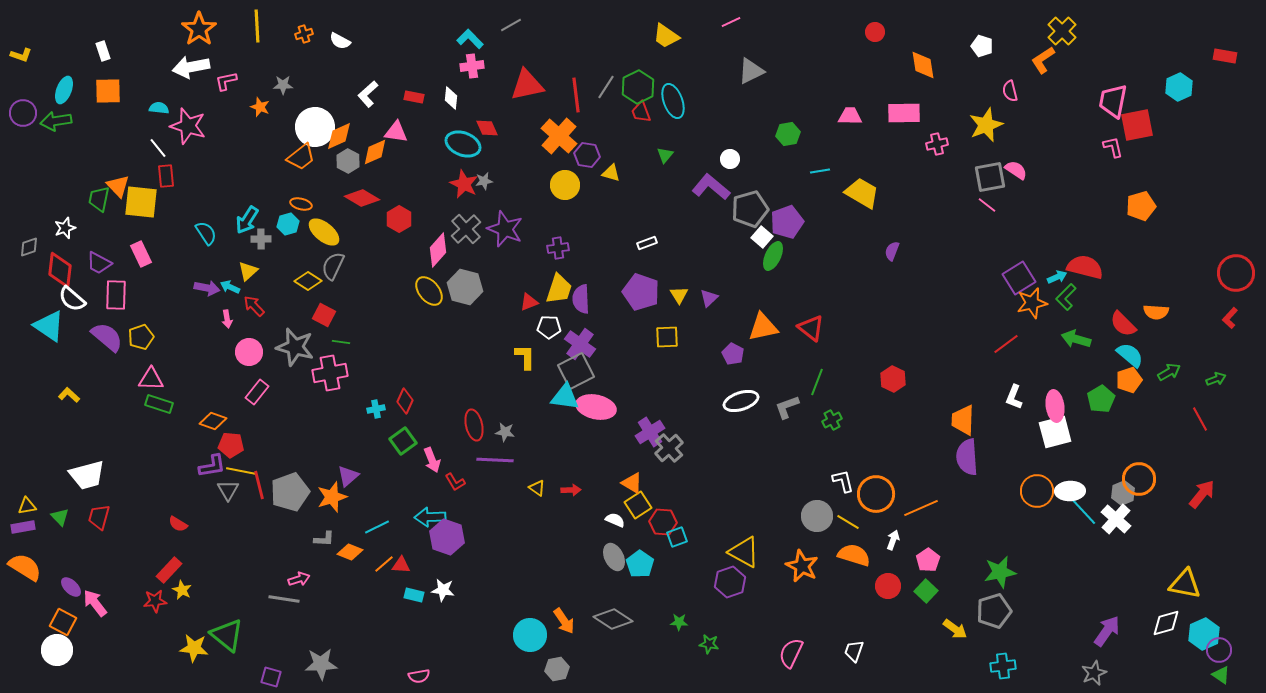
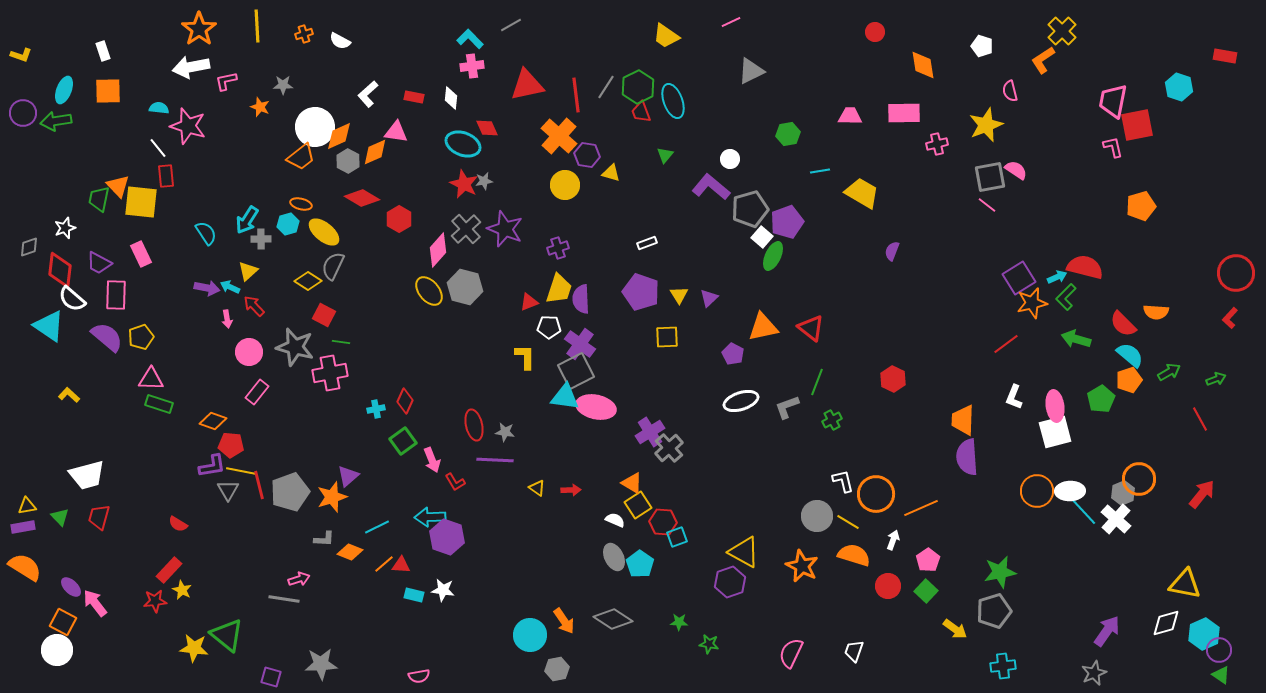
cyan hexagon at (1179, 87): rotated 16 degrees counterclockwise
purple cross at (558, 248): rotated 10 degrees counterclockwise
